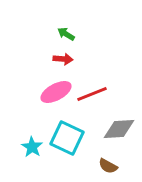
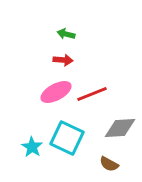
green arrow: rotated 18 degrees counterclockwise
red arrow: moved 1 px down
gray diamond: moved 1 px right, 1 px up
brown semicircle: moved 1 px right, 2 px up
